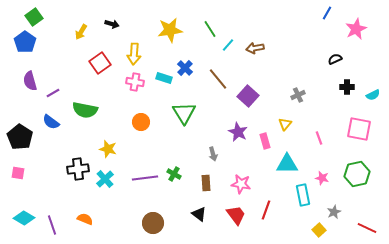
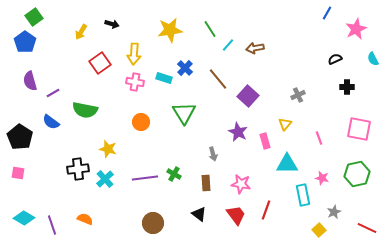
cyan semicircle at (373, 95): moved 36 px up; rotated 88 degrees clockwise
